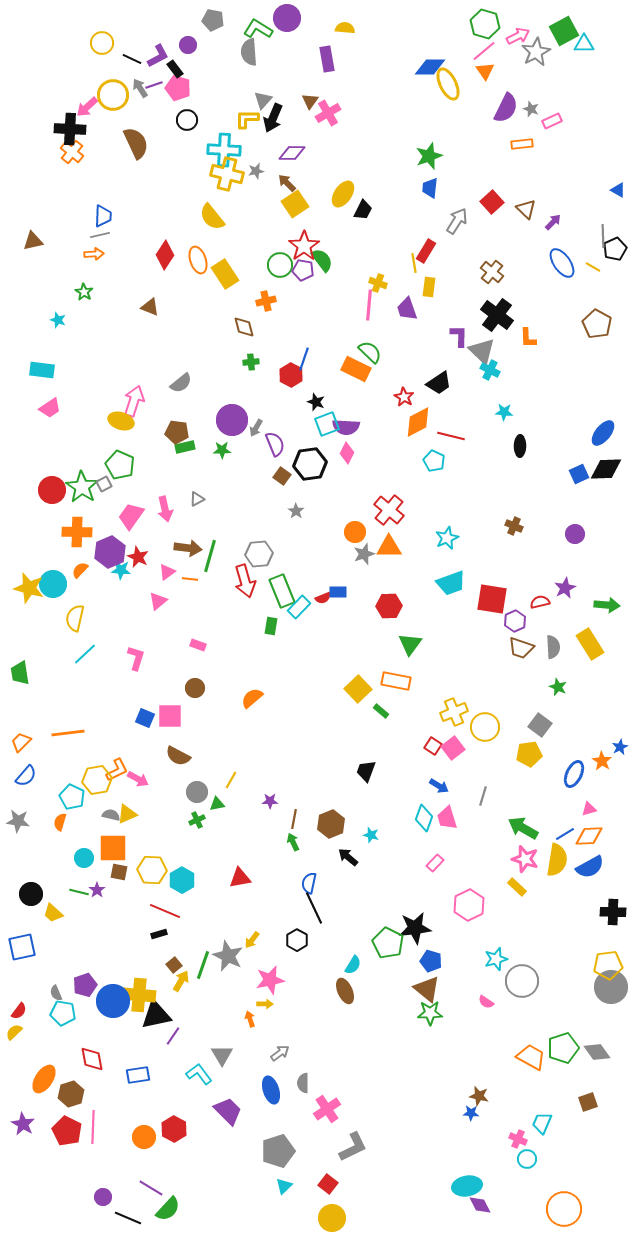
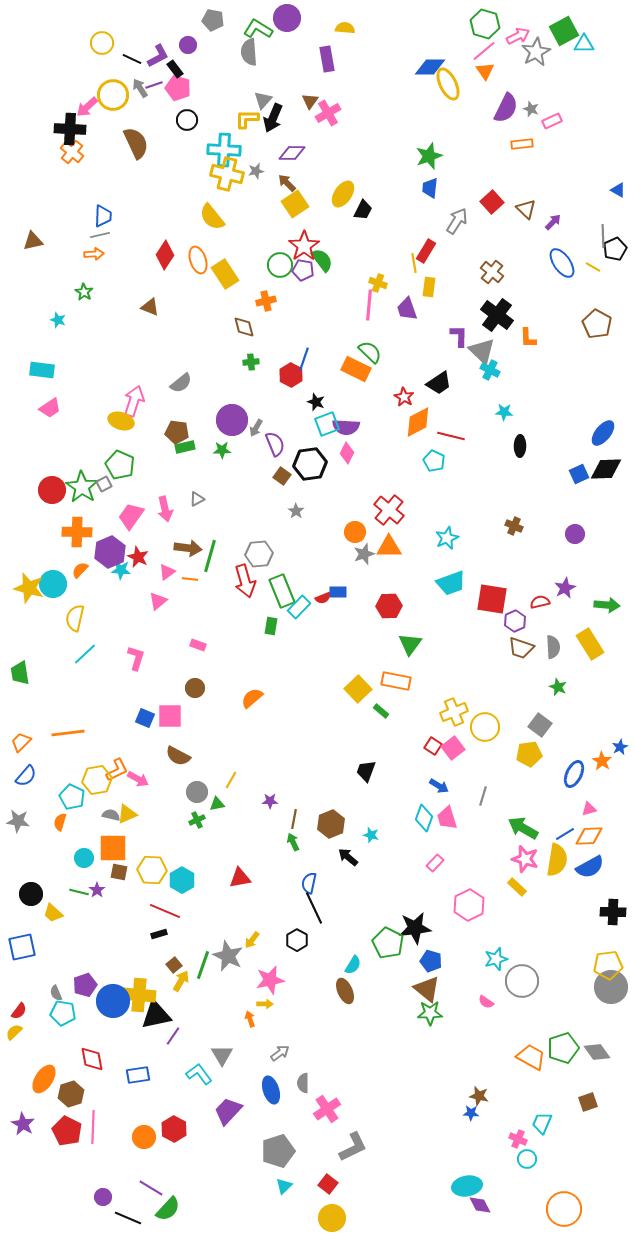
purple trapezoid at (228, 1111): rotated 92 degrees counterclockwise
